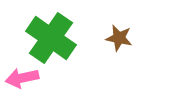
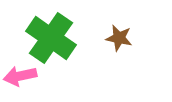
pink arrow: moved 2 px left, 2 px up
